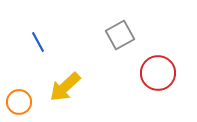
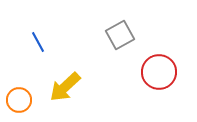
red circle: moved 1 px right, 1 px up
orange circle: moved 2 px up
